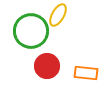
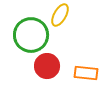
yellow ellipse: moved 2 px right
green circle: moved 4 px down
